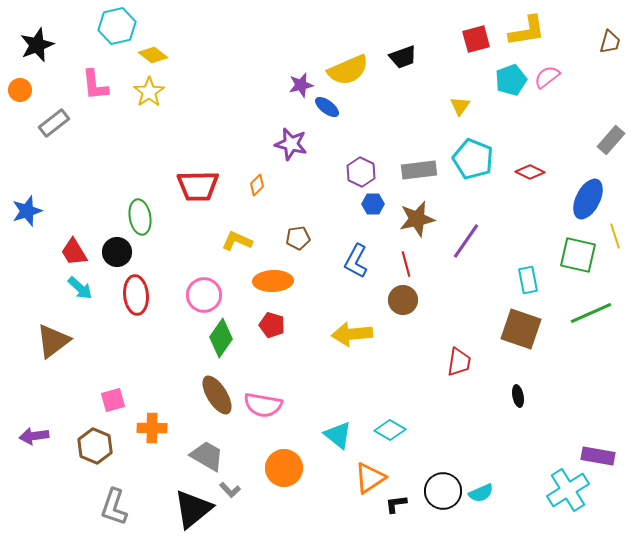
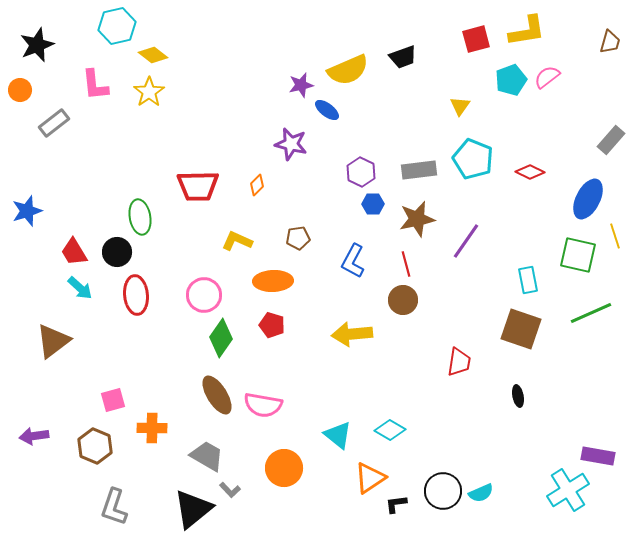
blue ellipse at (327, 107): moved 3 px down
blue L-shape at (356, 261): moved 3 px left
